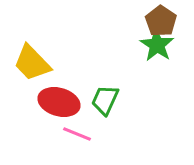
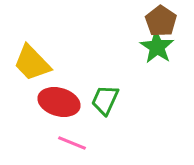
green star: moved 2 px down
pink line: moved 5 px left, 9 px down
